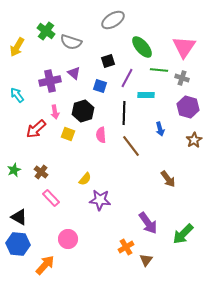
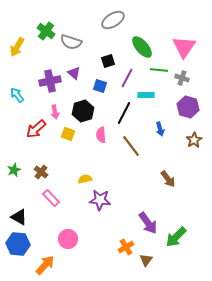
black line: rotated 25 degrees clockwise
yellow semicircle: rotated 144 degrees counterclockwise
green arrow: moved 7 px left, 3 px down
